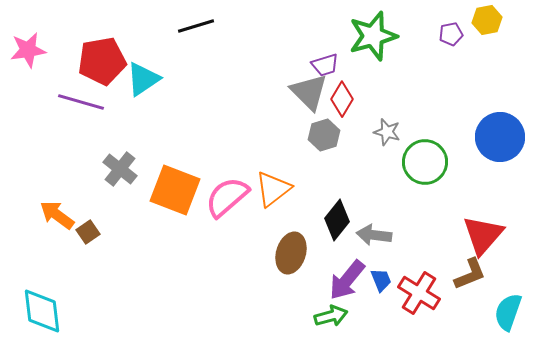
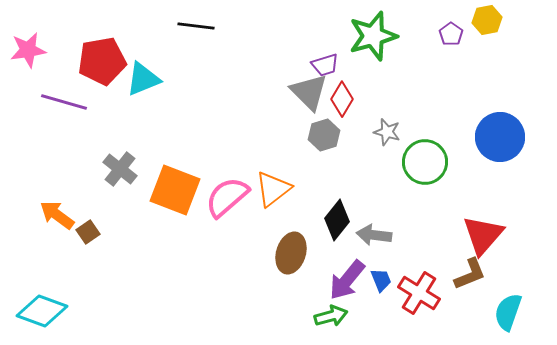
black line: rotated 24 degrees clockwise
purple pentagon: rotated 25 degrees counterclockwise
cyan triangle: rotated 12 degrees clockwise
purple line: moved 17 px left
cyan diamond: rotated 63 degrees counterclockwise
